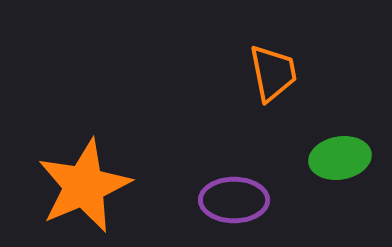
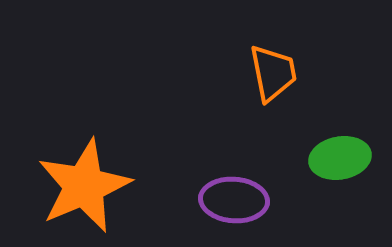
purple ellipse: rotated 4 degrees clockwise
